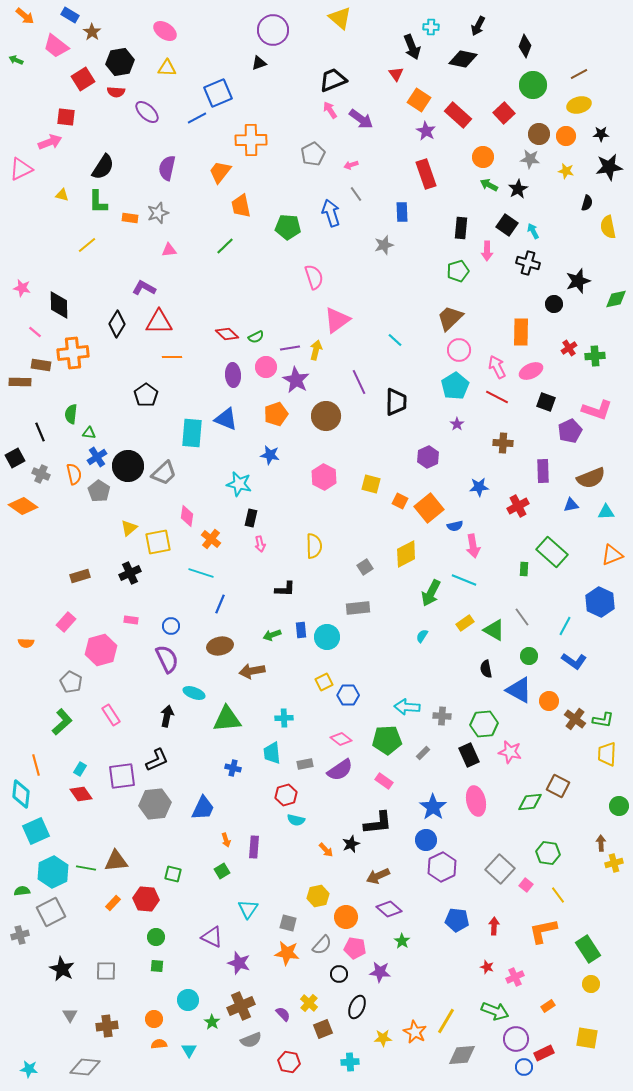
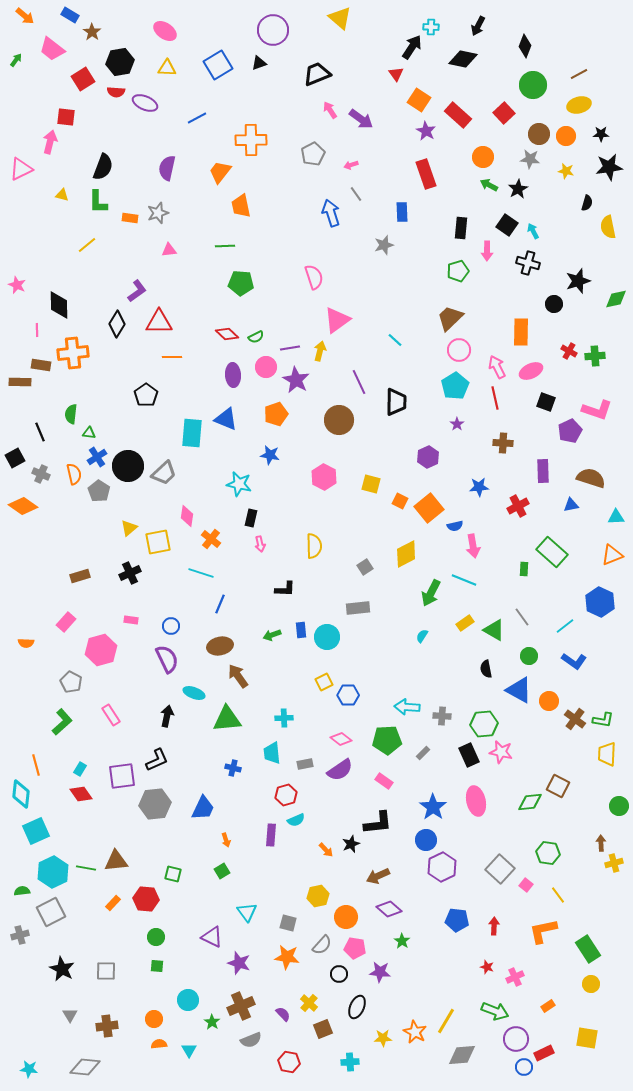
pink trapezoid at (56, 46): moved 4 px left, 3 px down
black arrow at (412, 47): rotated 125 degrees counterclockwise
green arrow at (16, 60): rotated 104 degrees clockwise
black trapezoid at (333, 80): moved 16 px left, 6 px up
blue square at (218, 93): moved 28 px up; rotated 8 degrees counterclockwise
purple ellipse at (147, 112): moved 2 px left, 9 px up; rotated 20 degrees counterclockwise
pink arrow at (50, 142): rotated 55 degrees counterclockwise
black semicircle at (103, 167): rotated 12 degrees counterclockwise
green pentagon at (288, 227): moved 47 px left, 56 px down
green line at (225, 246): rotated 42 degrees clockwise
pink star at (22, 288): moved 5 px left, 3 px up; rotated 12 degrees clockwise
purple L-shape at (144, 288): moved 7 px left, 3 px down; rotated 115 degrees clockwise
pink line at (35, 332): moved 2 px right, 2 px up; rotated 48 degrees clockwise
red cross at (569, 348): moved 3 px down; rotated 28 degrees counterclockwise
yellow arrow at (316, 350): moved 4 px right, 1 px down
red line at (497, 397): moved 2 px left, 1 px down; rotated 50 degrees clockwise
brown circle at (326, 416): moved 13 px right, 4 px down
brown semicircle at (591, 478): rotated 140 degrees counterclockwise
cyan triangle at (606, 512): moved 10 px right, 5 px down
cyan line at (565, 626): rotated 24 degrees clockwise
brown arrow at (252, 671): moved 14 px left, 5 px down; rotated 65 degrees clockwise
pink star at (510, 752): moved 9 px left
cyan semicircle at (296, 820): rotated 36 degrees counterclockwise
purple rectangle at (254, 847): moved 17 px right, 12 px up
cyan triangle at (248, 909): moved 1 px left, 3 px down; rotated 10 degrees counterclockwise
orange star at (287, 953): moved 4 px down
